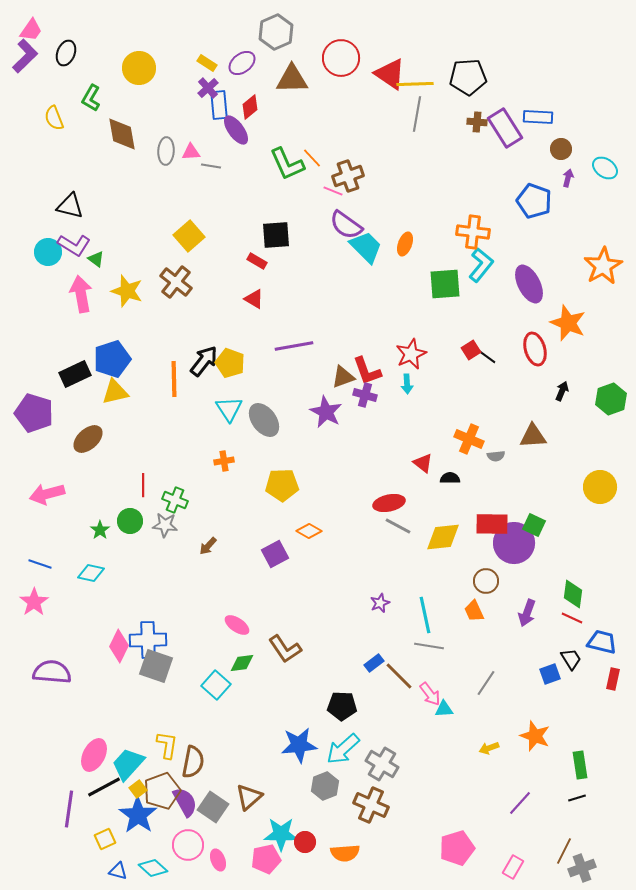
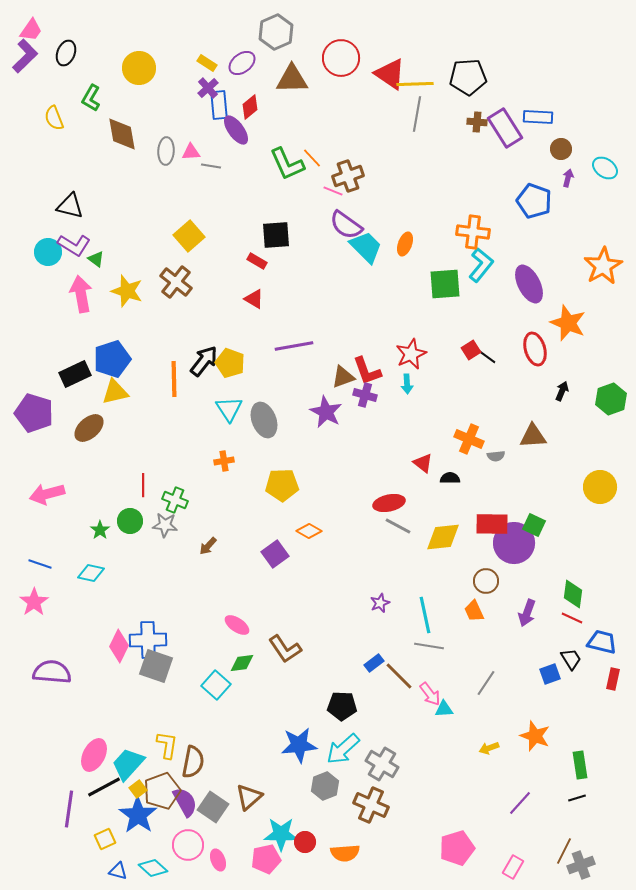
gray ellipse at (264, 420): rotated 16 degrees clockwise
brown ellipse at (88, 439): moved 1 px right, 11 px up
purple square at (275, 554): rotated 8 degrees counterclockwise
gray cross at (582, 868): moved 1 px left, 3 px up
